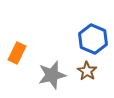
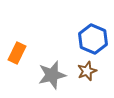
brown star: rotated 18 degrees clockwise
